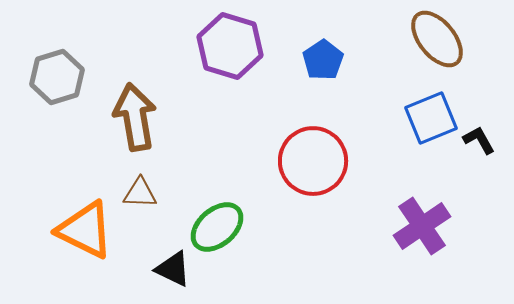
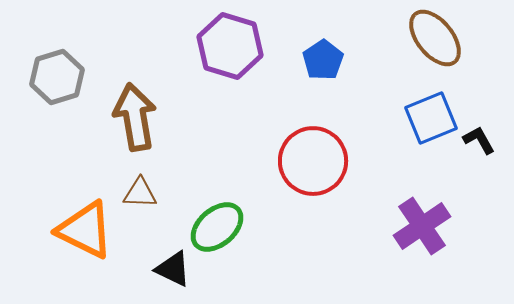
brown ellipse: moved 2 px left, 1 px up
